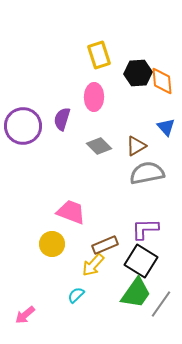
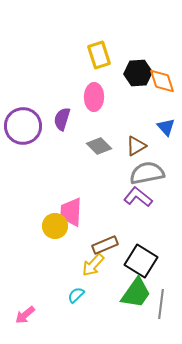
orange diamond: rotated 12 degrees counterclockwise
pink trapezoid: rotated 108 degrees counterclockwise
purple L-shape: moved 7 px left, 32 px up; rotated 40 degrees clockwise
yellow circle: moved 3 px right, 18 px up
gray line: rotated 28 degrees counterclockwise
